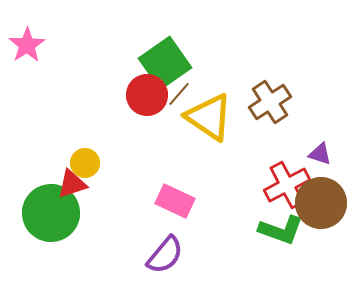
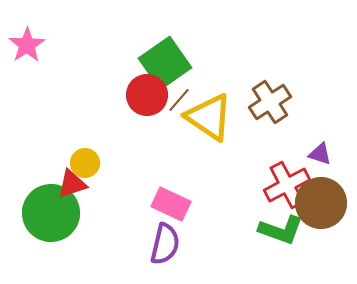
brown line: moved 6 px down
pink rectangle: moved 4 px left, 3 px down
purple semicircle: moved 11 px up; rotated 27 degrees counterclockwise
